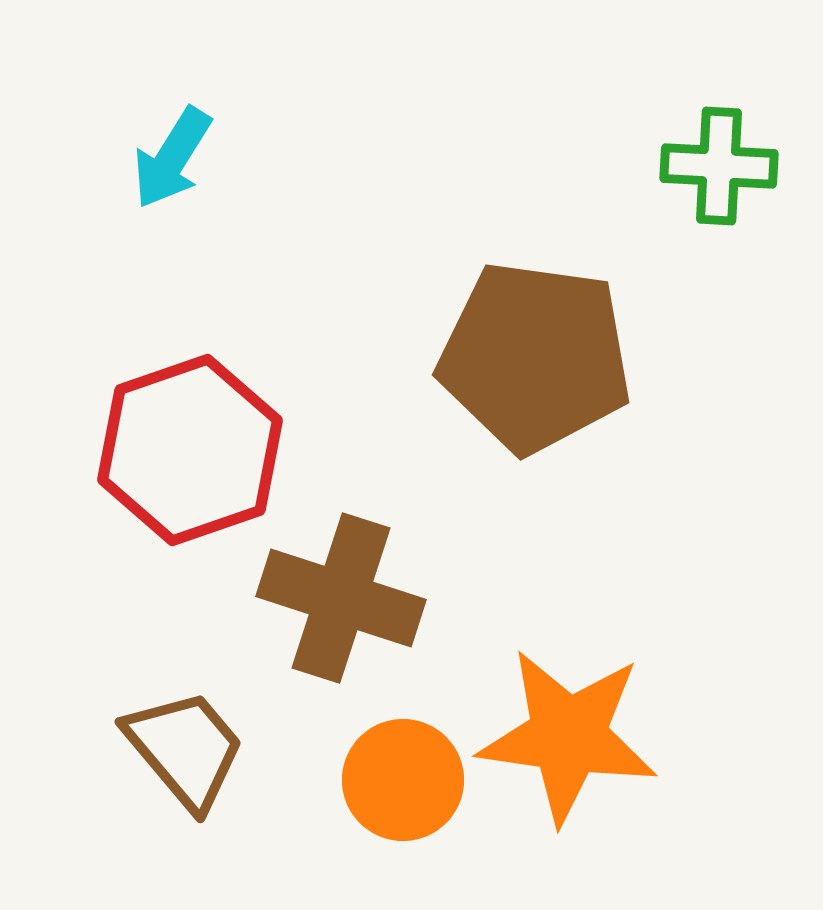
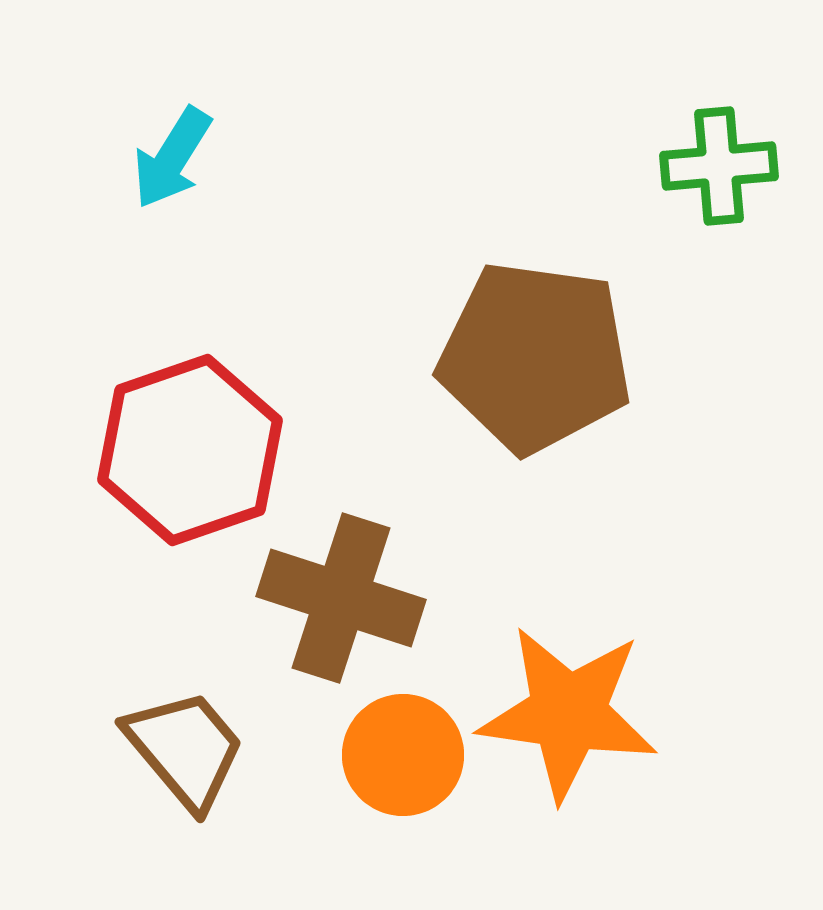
green cross: rotated 8 degrees counterclockwise
orange star: moved 23 px up
orange circle: moved 25 px up
